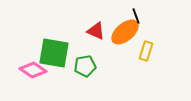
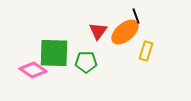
red triangle: moved 2 px right; rotated 42 degrees clockwise
green square: rotated 8 degrees counterclockwise
green pentagon: moved 1 px right, 4 px up; rotated 10 degrees clockwise
